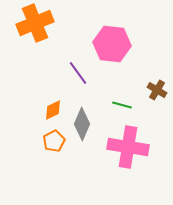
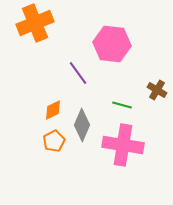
gray diamond: moved 1 px down
pink cross: moved 5 px left, 2 px up
